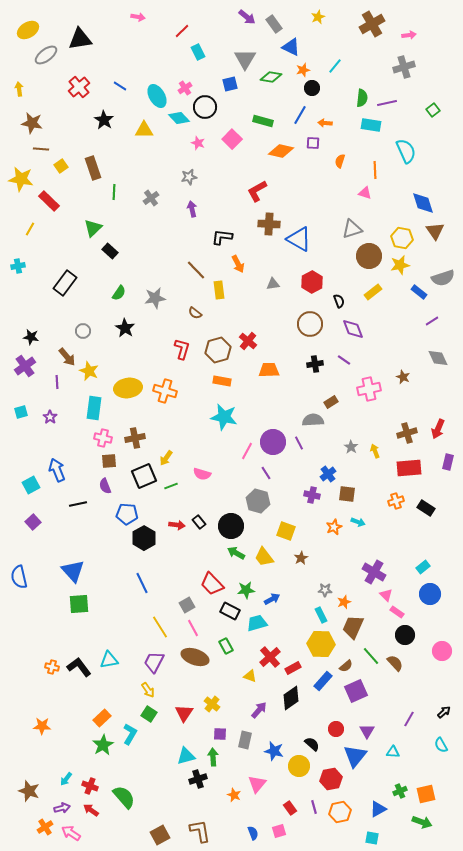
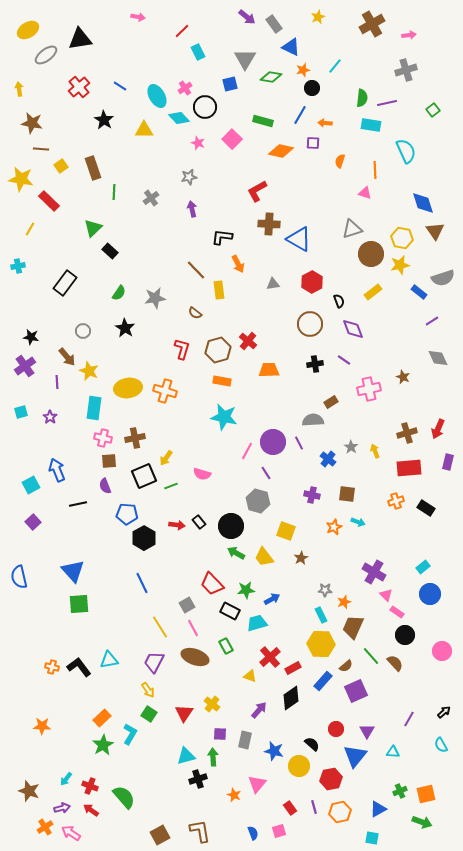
gray cross at (404, 67): moved 2 px right, 3 px down
brown circle at (369, 256): moved 2 px right, 2 px up
blue cross at (328, 474): moved 15 px up; rotated 14 degrees counterclockwise
